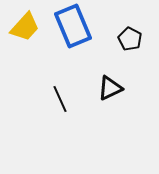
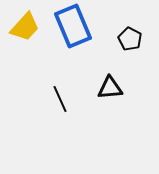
black triangle: rotated 20 degrees clockwise
